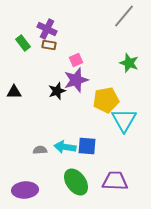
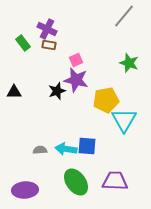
purple star: rotated 30 degrees clockwise
cyan arrow: moved 1 px right, 2 px down
